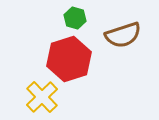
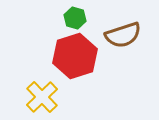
red hexagon: moved 6 px right, 3 px up
